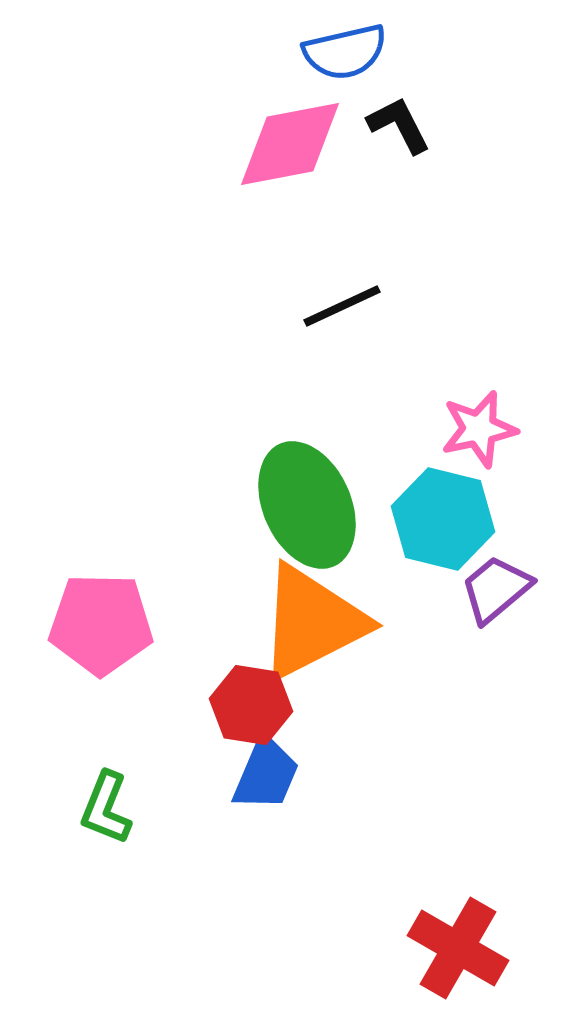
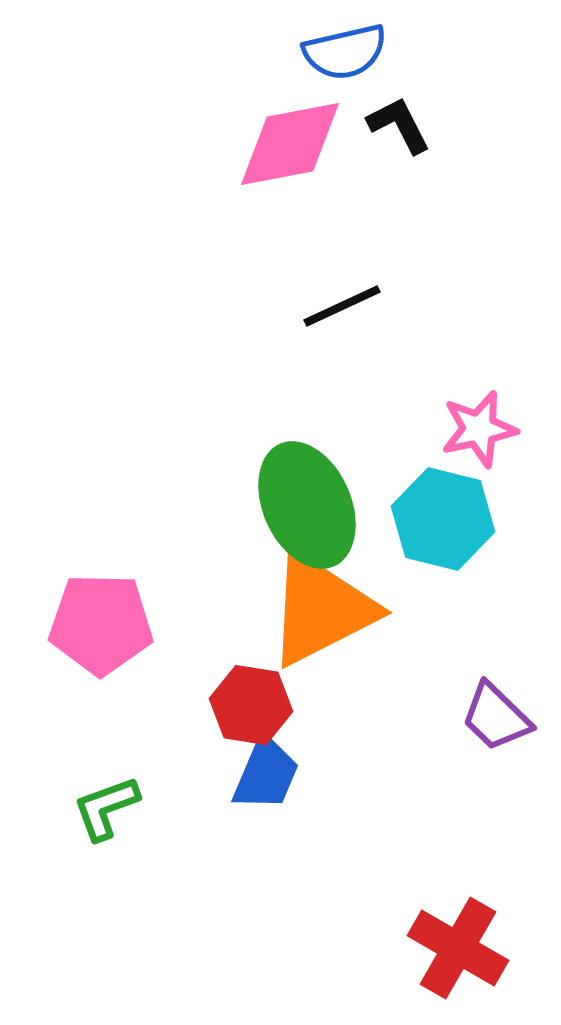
purple trapezoid: moved 128 px down; rotated 96 degrees counterclockwise
orange triangle: moved 9 px right, 13 px up
green L-shape: rotated 48 degrees clockwise
